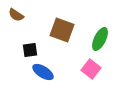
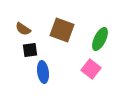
brown semicircle: moved 7 px right, 14 px down
blue ellipse: rotated 50 degrees clockwise
